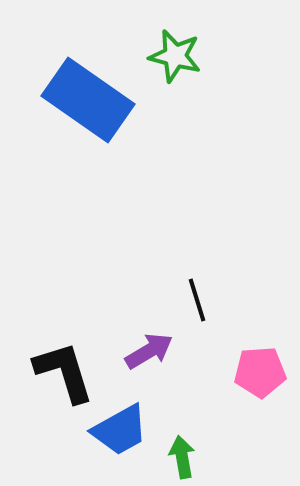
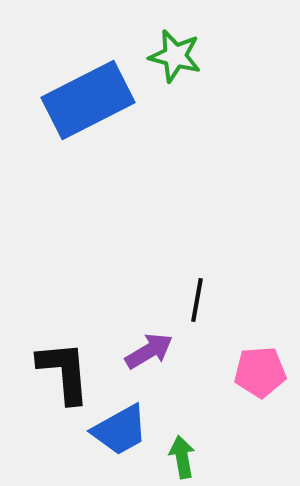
blue rectangle: rotated 62 degrees counterclockwise
black line: rotated 27 degrees clockwise
black L-shape: rotated 12 degrees clockwise
